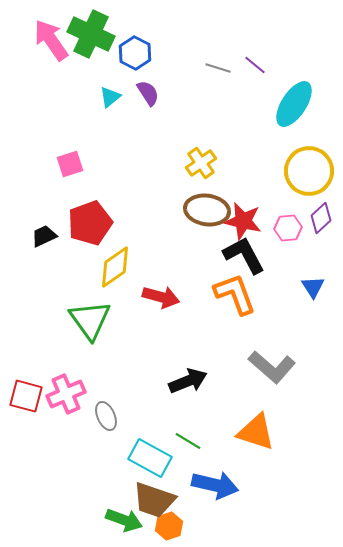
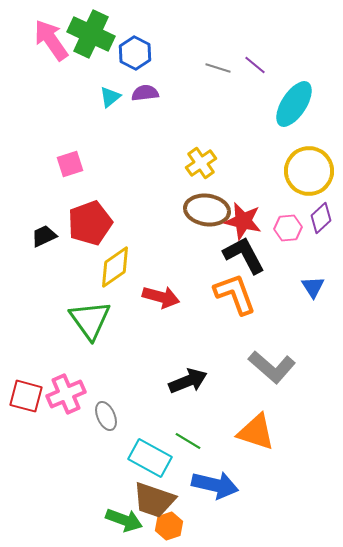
purple semicircle: moved 3 px left; rotated 64 degrees counterclockwise
